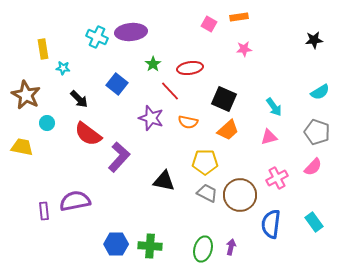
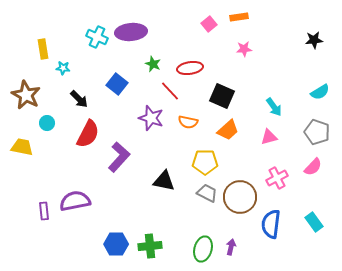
pink square: rotated 21 degrees clockwise
green star: rotated 14 degrees counterclockwise
black square: moved 2 px left, 3 px up
red semicircle: rotated 100 degrees counterclockwise
brown circle: moved 2 px down
green cross: rotated 10 degrees counterclockwise
